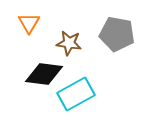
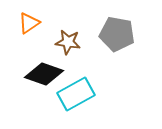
orange triangle: rotated 25 degrees clockwise
brown star: moved 1 px left, 1 px up
black diamond: rotated 12 degrees clockwise
